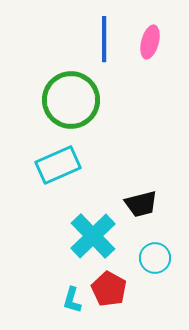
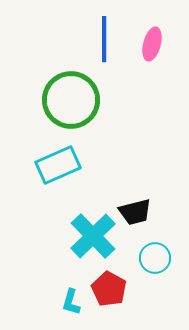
pink ellipse: moved 2 px right, 2 px down
black trapezoid: moved 6 px left, 8 px down
cyan L-shape: moved 1 px left, 2 px down
